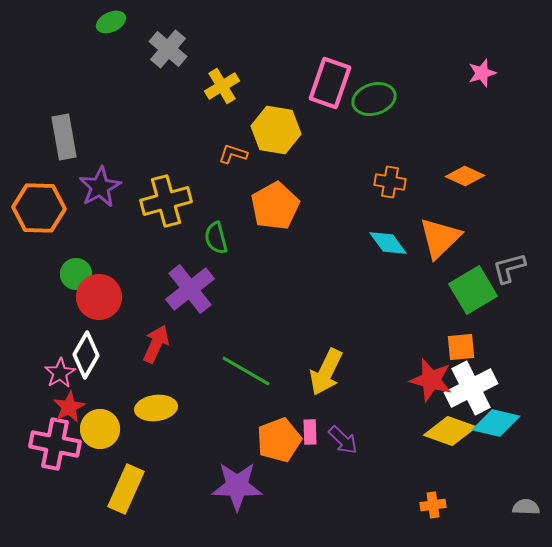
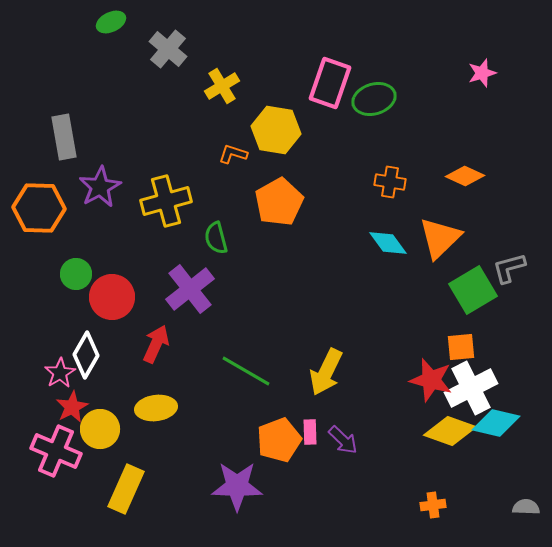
orange pentagon at (275, 206): moved 4 px right, 4 px up
red circle at (99, 297): moved 13 px right
red star at (69, 407): moved 3 px right
pink cross at (55, 444): moved 1 px right, 7 px down; rotated 12 degrees clockwise
